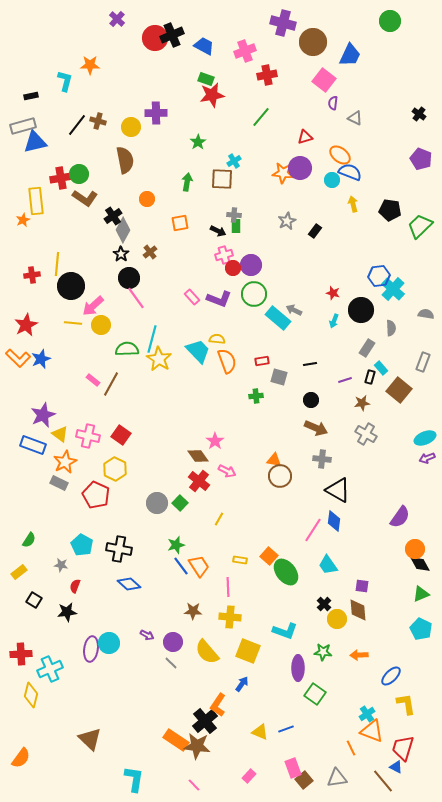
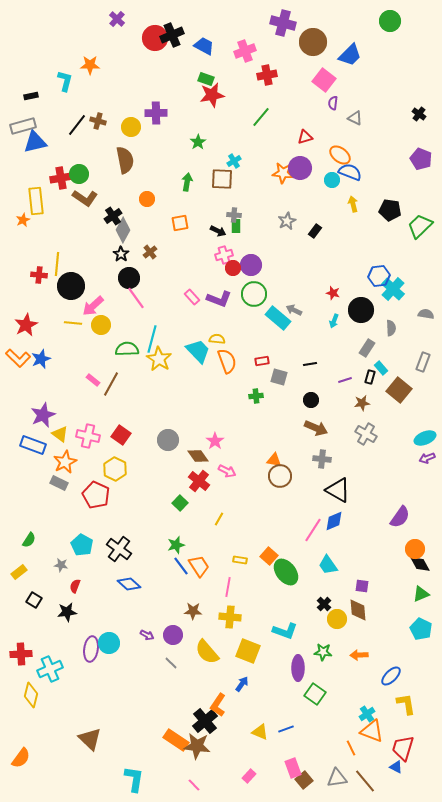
blue trapezoid at (350, 55): rotated 20 degrees clockwise
red cross at (32, 275): moved 7 px right; rotated 14 degrees clockwise
gray circle at (157, 503): moved 11 px right, 63 px up
blue diamond at (334, 521): rotated 60 degrees clockwise
black cross at (119, 549): rotated 25 degrees clockwise
pink line at (228, 587): rotated 12 degrees clockwise
purple circle at (173, 642): moved 7 px up
brown line at (383, 781): moved 18 px left
